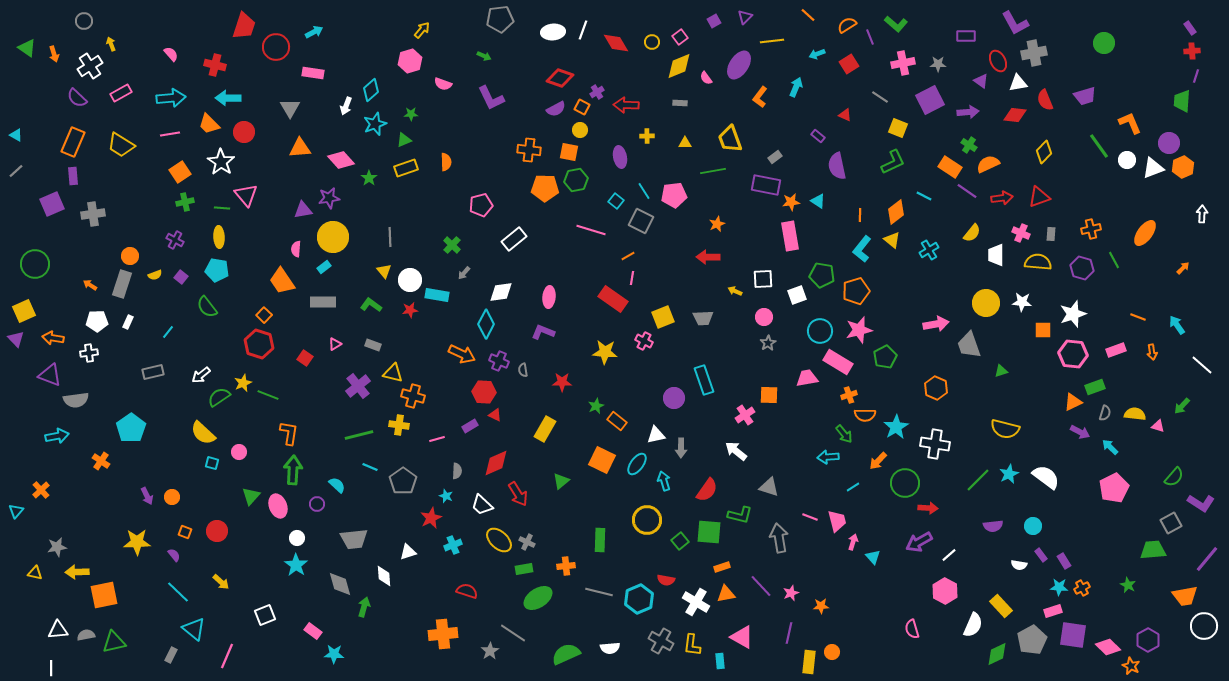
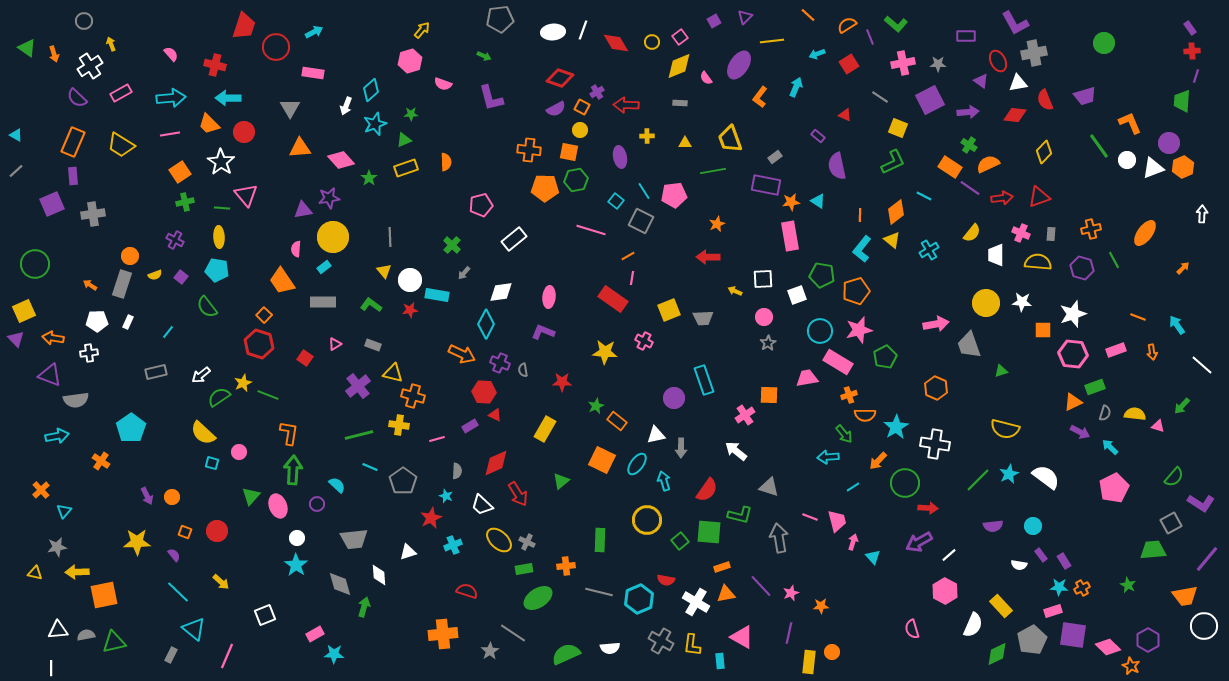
purple L-shape at (491, 98): rotated 12 degrees clockwise
purple line at (967, 191): moved 3 px right, 3 px up
yellow square at (663, 317): moved 6 px right, 7 px up
purple cross at (499, 361): moved 1 px right, 2 px down
gray rectangle at (153, 372): moved 3 px right
cyan triangle at (16, 511): moved 48 px right
white diamond at (384, 576): moved 5 px left, 1 px up
pink rectangle at (313, 631): moved 2 px right, 3 px down; rotated 66 degrees counterclockwise
